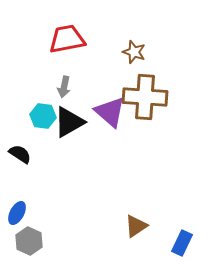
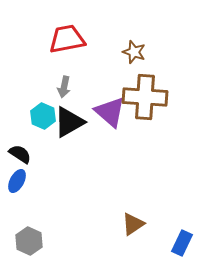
cyan hexagon: rotated 15 degrees clockwise
blue ellipse: moved 32 px up
brown triangle: moved 3 px left, 2 px up
